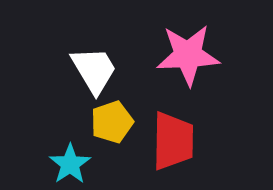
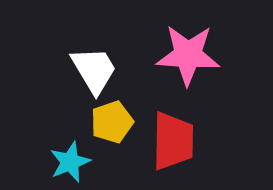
pink star: rotated 6 degrees clockwise
cyan star: moved 2 px up; rotated 12 degrees clockwise
